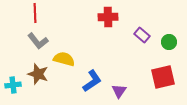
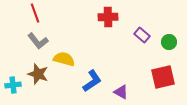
red line: rotated 18 degrees counterclockwise
purple triangle: moved 2 px right, 1 px down; rotated 35 degrees counterclockwise
